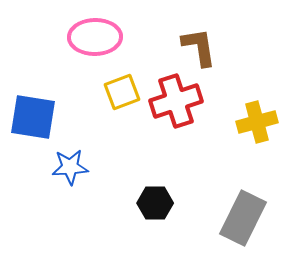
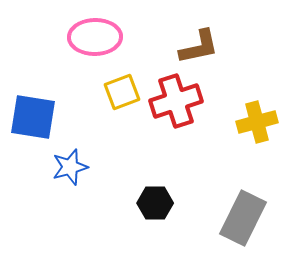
brown L-shape: rotated 87 degrees clockwise
blue star: rotated 12 degrees counterclockwise
